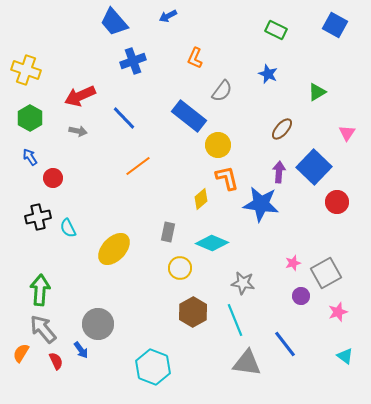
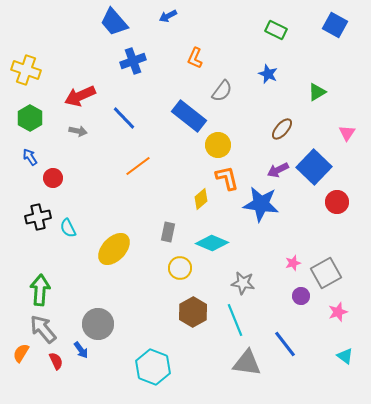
purple arrow at (279, 172): moved 1 px left, 2 px up; rotated 120 degrees counterclockwise
